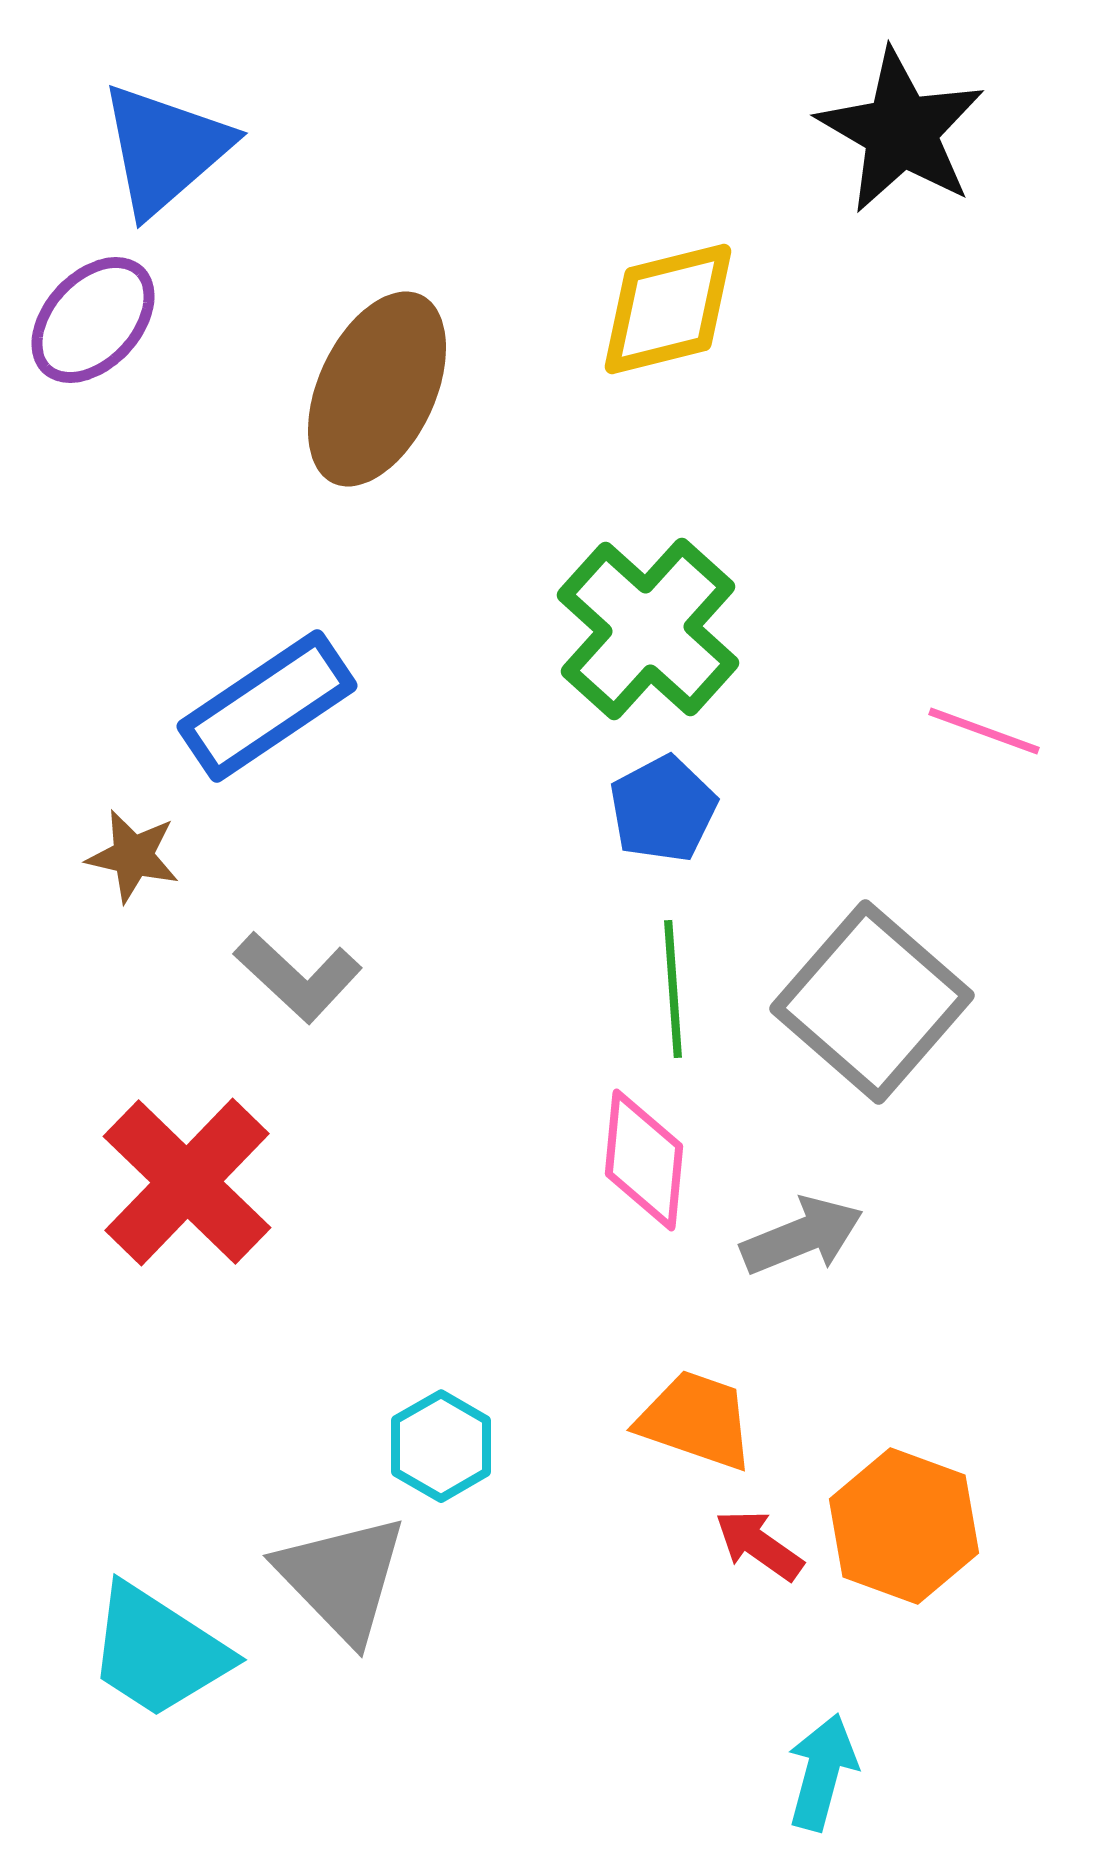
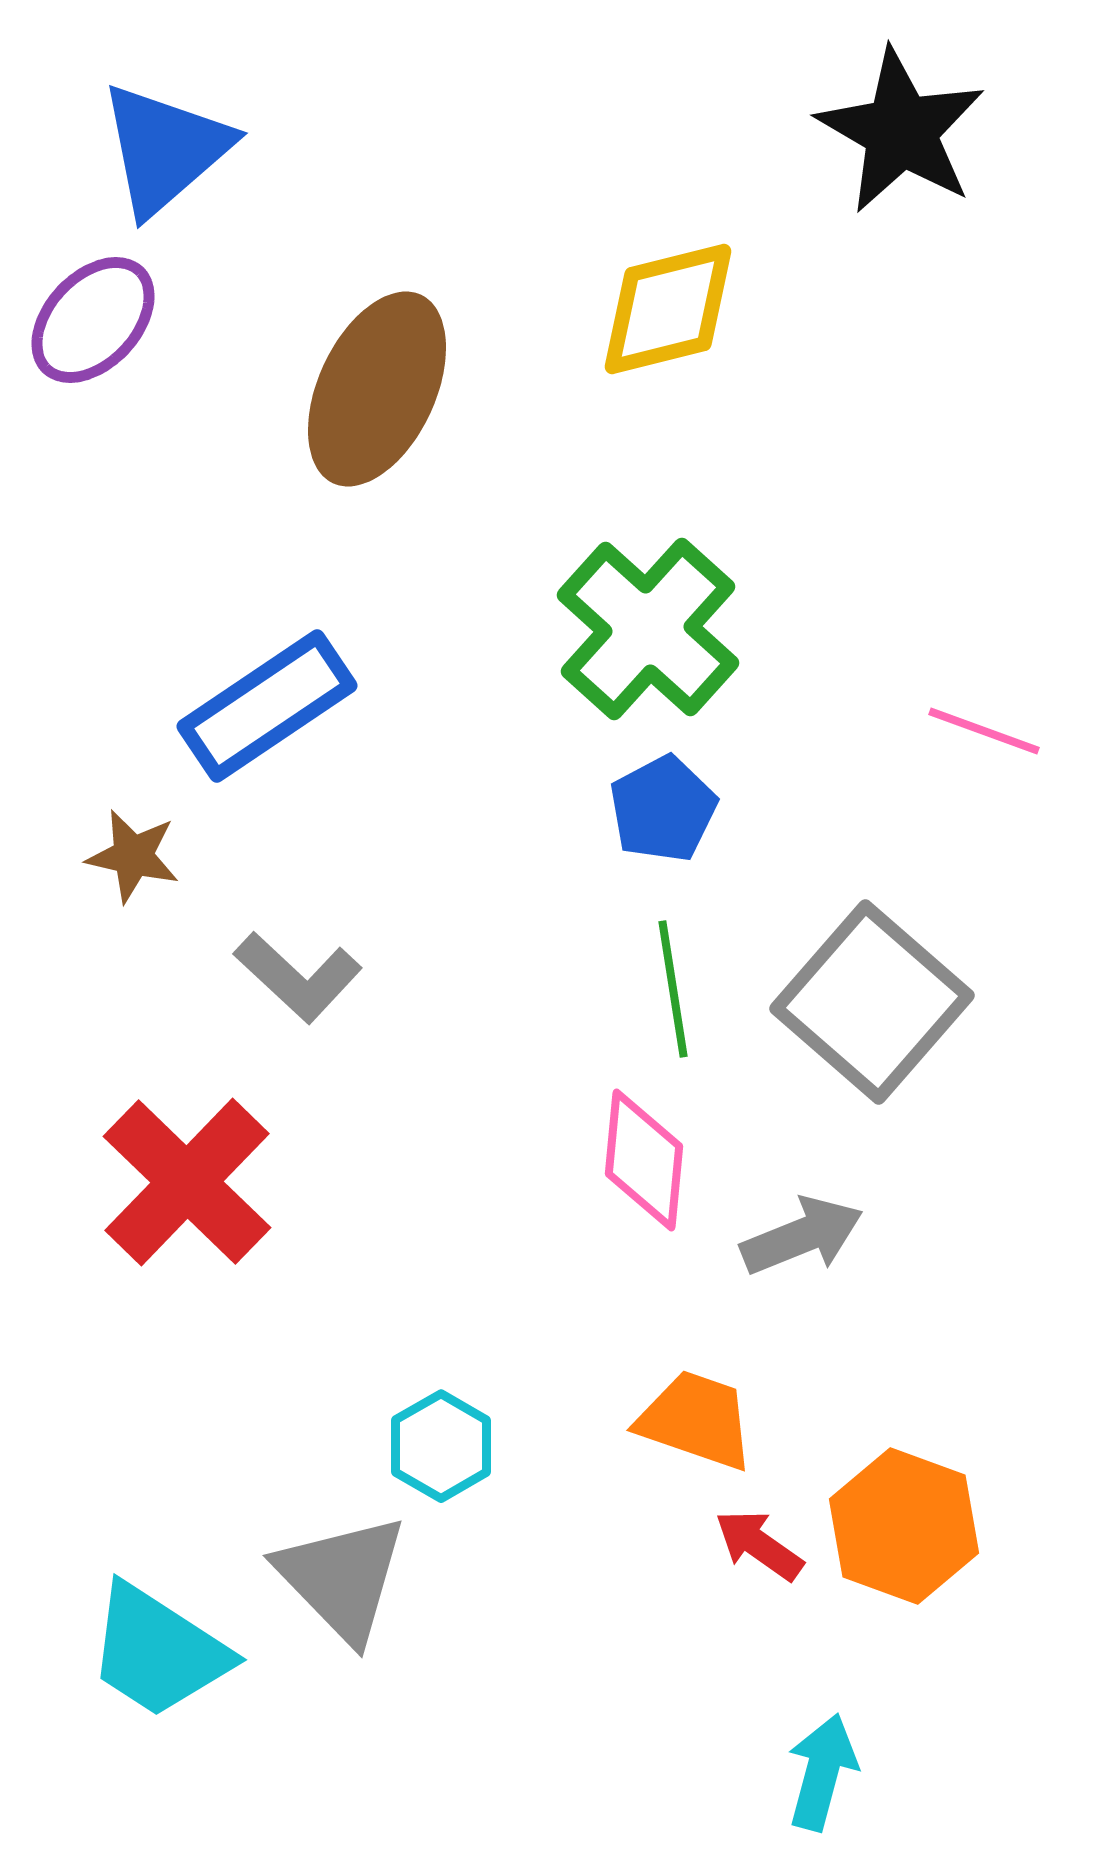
green line: rotated 5 degrees counterclockwise
